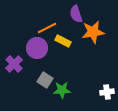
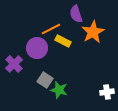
orange line: moved 4 px right, 1 px down
orange star: rotated 20 degrees counterclockwise
green star: moved 3 px left; rotated 18 degrees clockwise
